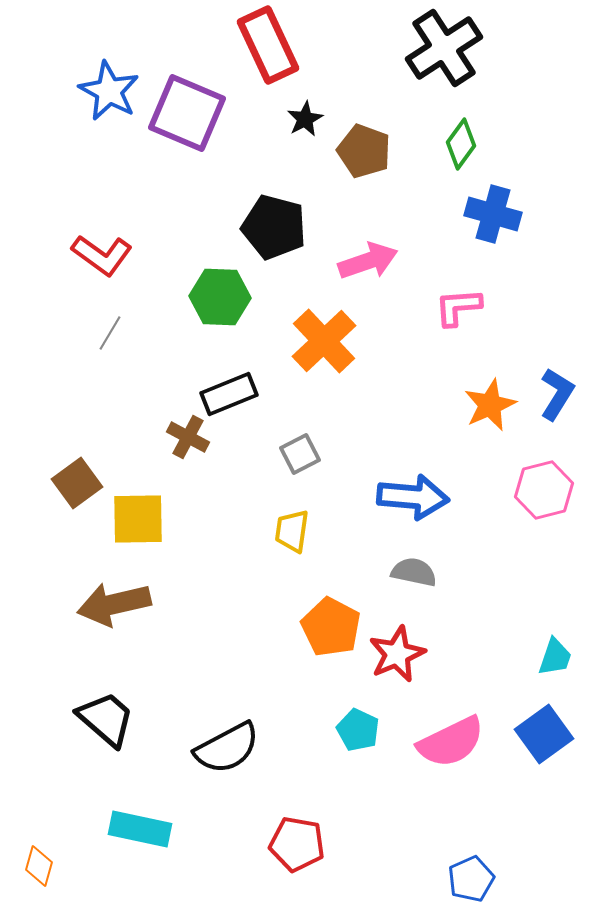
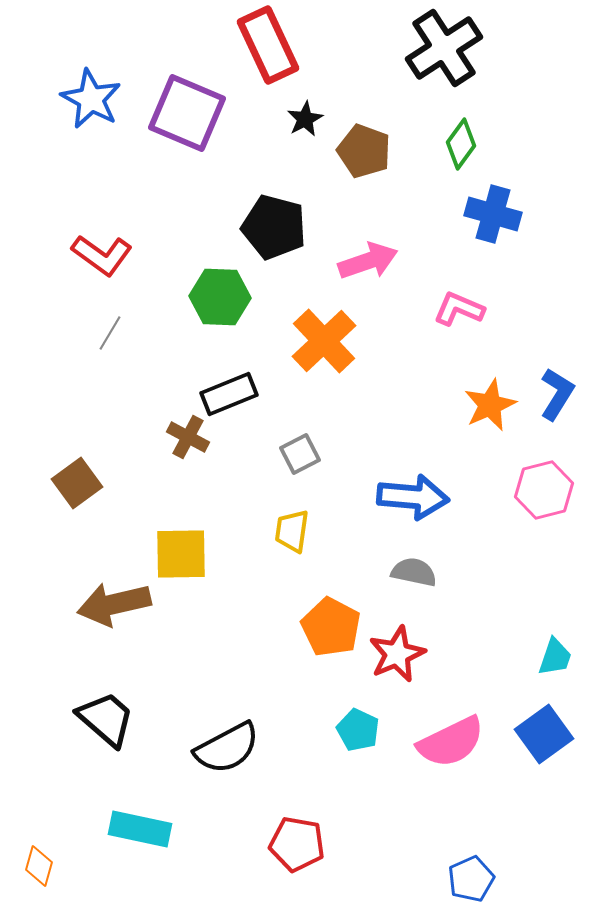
blue star: moved 18 px left, 8 px down
pink L-shape: moved 1 px right, 2 px down; rotated 27 degrees clockwise
yellow square: moved 43 px right, 35 px down
